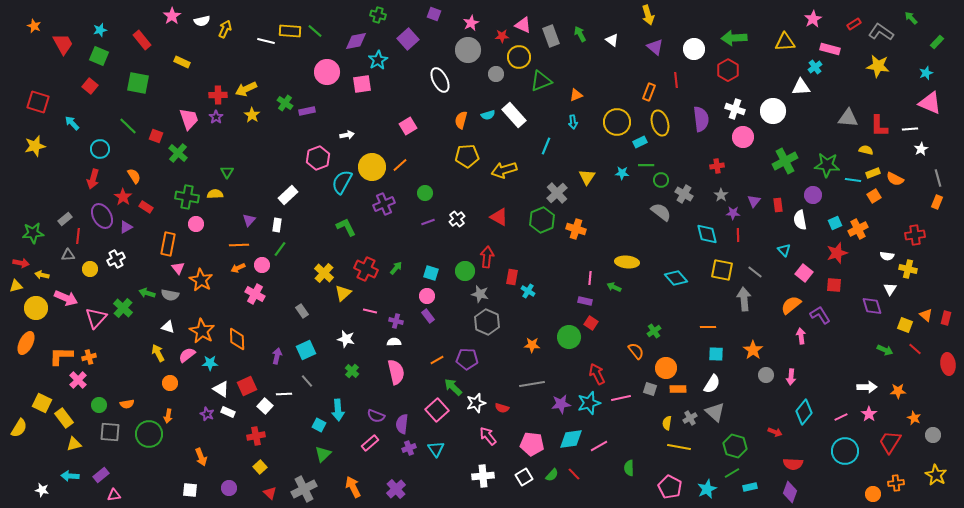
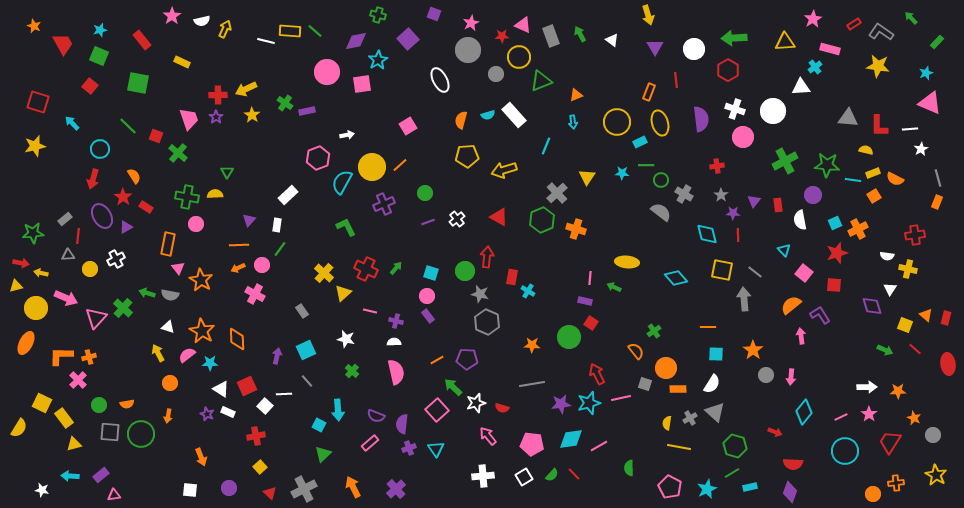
purple triangle at (655, 47): rotated 18 degrees clockwise
yellow arrow at (42, 275): moved 1 px left, 2 px up
gray square at (650, 389): moved 5 px left, 5 px up
green circle at (149, 434): moved 8 px left
